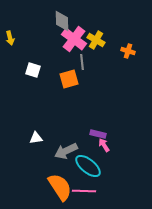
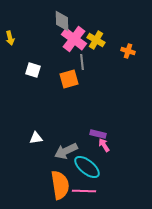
cyan ellipse: moved 1 px left, 1 px down
orange semicircle: moved 2 px up; rotated 24 degrees clockwise
